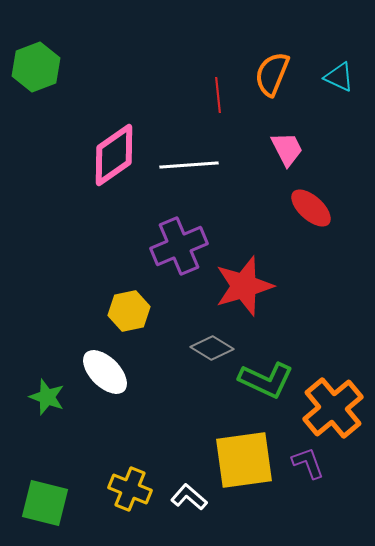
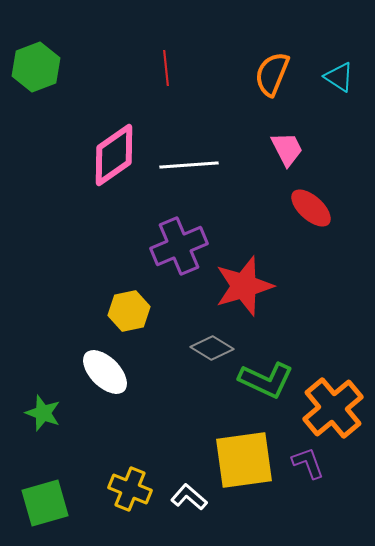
cyan triangle: rotated 8 degrees clockwise
red line: moved 52 px left, 27 px up
green star: moved 4 px left, 16 px down
green square: rotated 30 degrees counterclockwise
